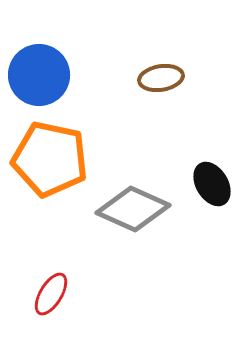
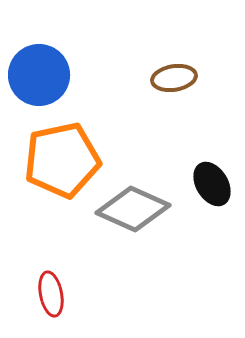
brown ellipse: moved 13 px right
orange pentagon: moved 12 px right, 1 px down; rotated 24 degrees counterclockwise
red ellipse: rotated 42 degrees counterclockwise
